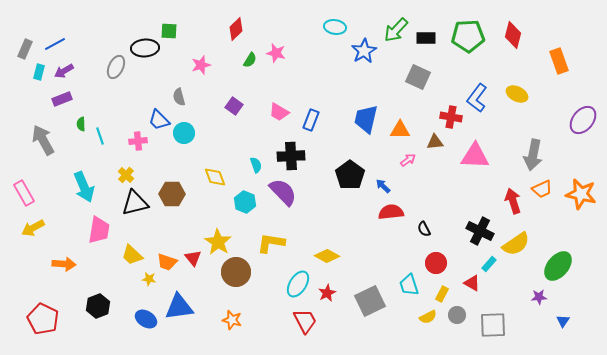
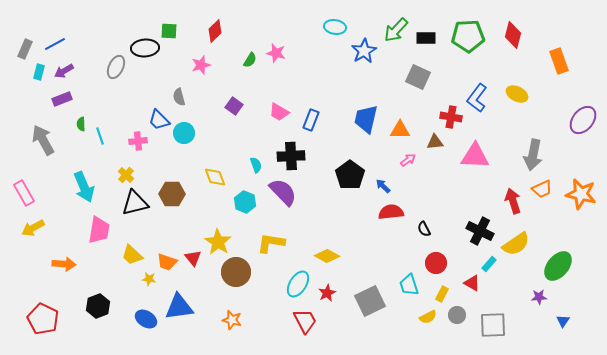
red diamond at (236, 29): moved 21 px left, 2 px down
